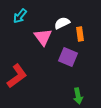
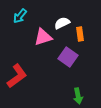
pink triangle: rotated 48 degrees clockwise
purple square: rotated 12 degrees clockwise
